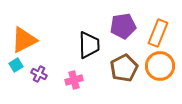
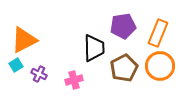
black trapezoid: moved 5 px right, 3 px down
